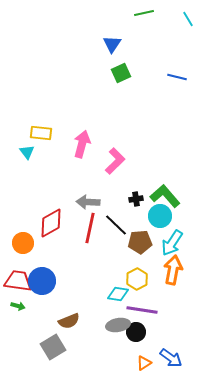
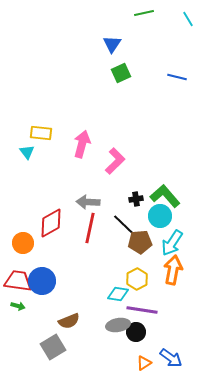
black line: moved 8 px right
